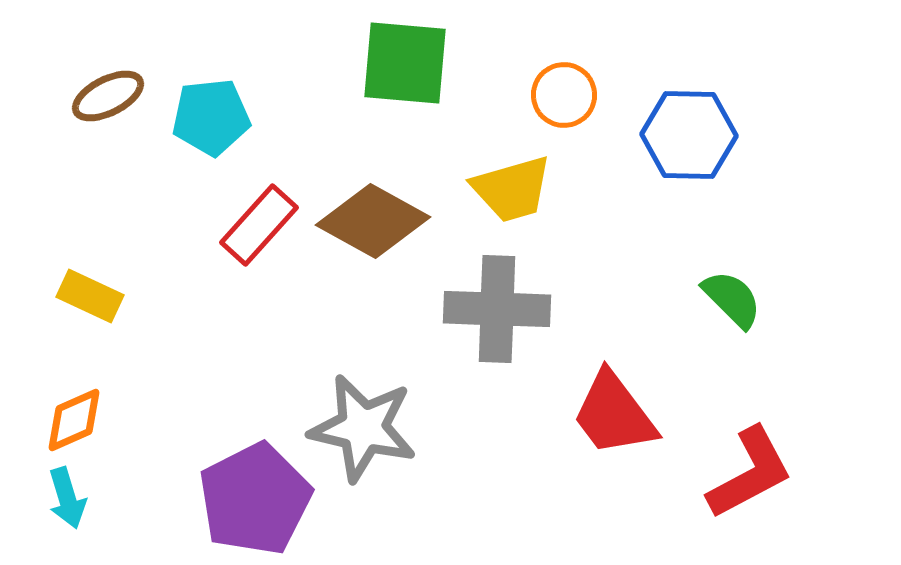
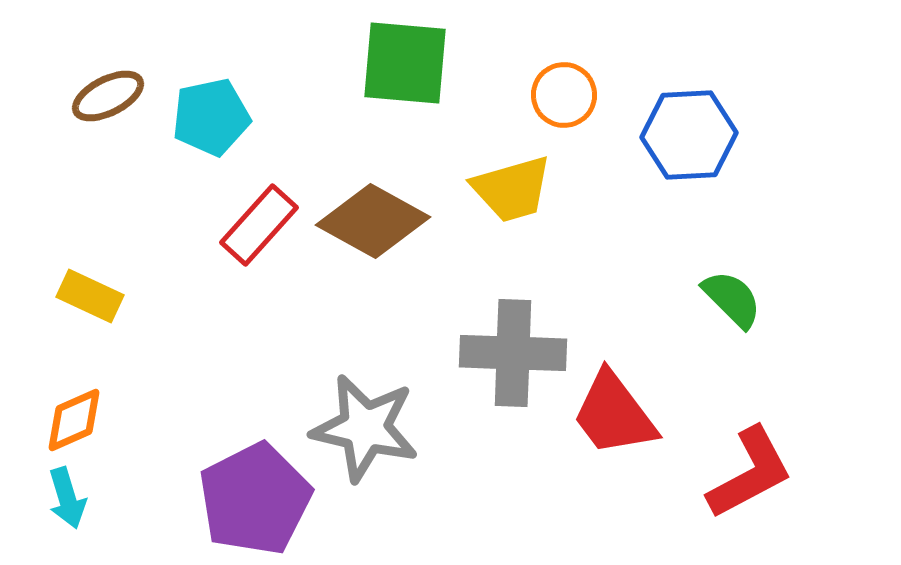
cyan pentagon: rotated 6 degrees counterclockwise
blue hexagon: rotated 4 degrees counterclockwise
gray cross: moved 16 px right, 44 px down
gray star: moved 2 px right
